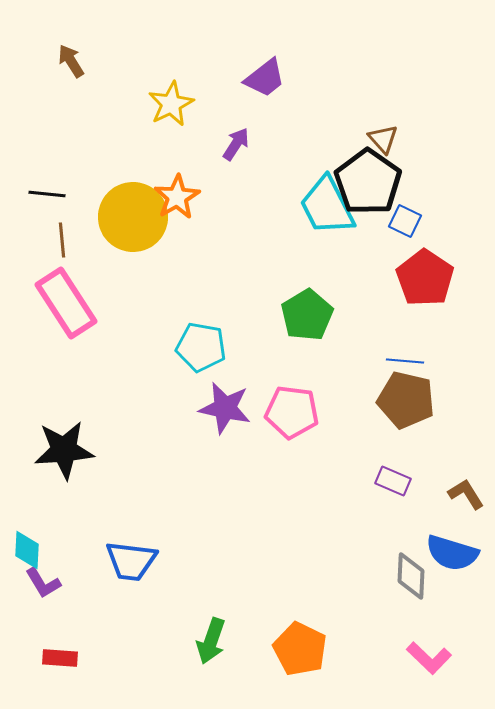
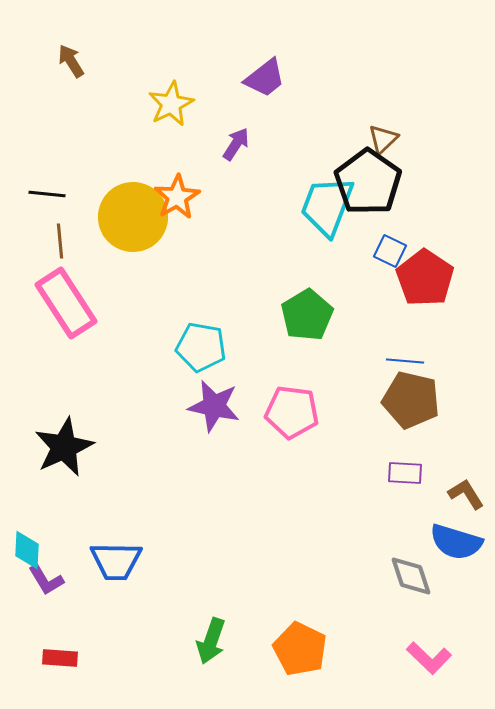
brown triangle: rotated 28 degrees clockwise
cyan trapezoid: rotated 48 degrees clockwise
blue square: moved 15 px left, 30 px down
brown line: moved 2 px left, 1 px down
brown pentagon: moved 5 px right
purple star: moved 11 px left, 2 px up
black star: moved 3 px up; rotated 20 degrees counterclockwise
purple rectangle: moved 12 px right, 8 px up; rotated 20 degrees counterclockwise
blue semicircle: moved 4 px right, 11 px up
blue trapezoid: moved 15 px left; rotated 6 degrees counterclockwise
gray diamond: rotated 21 degrees counterclockwise
purple L-shape: moved 3 px right, 3 px up
